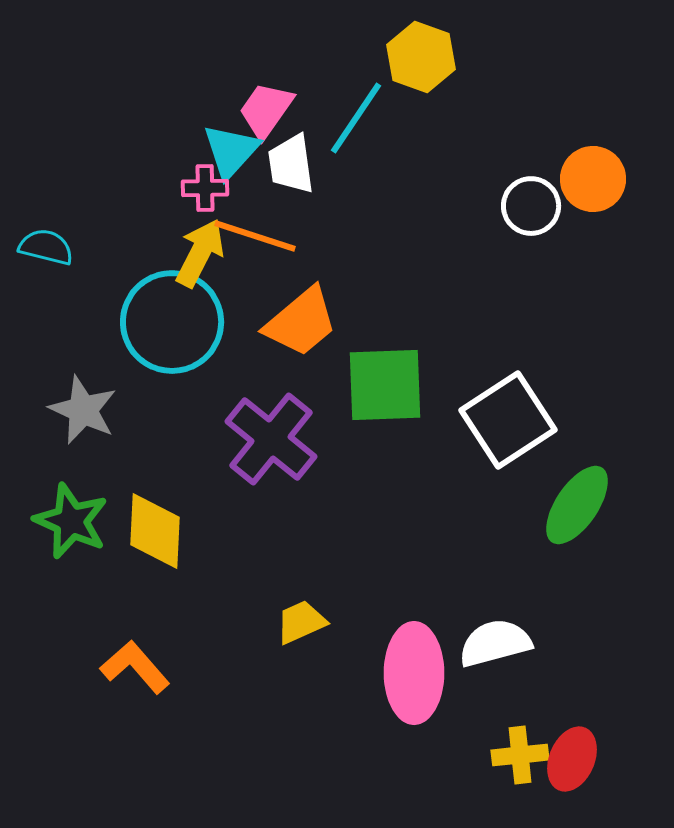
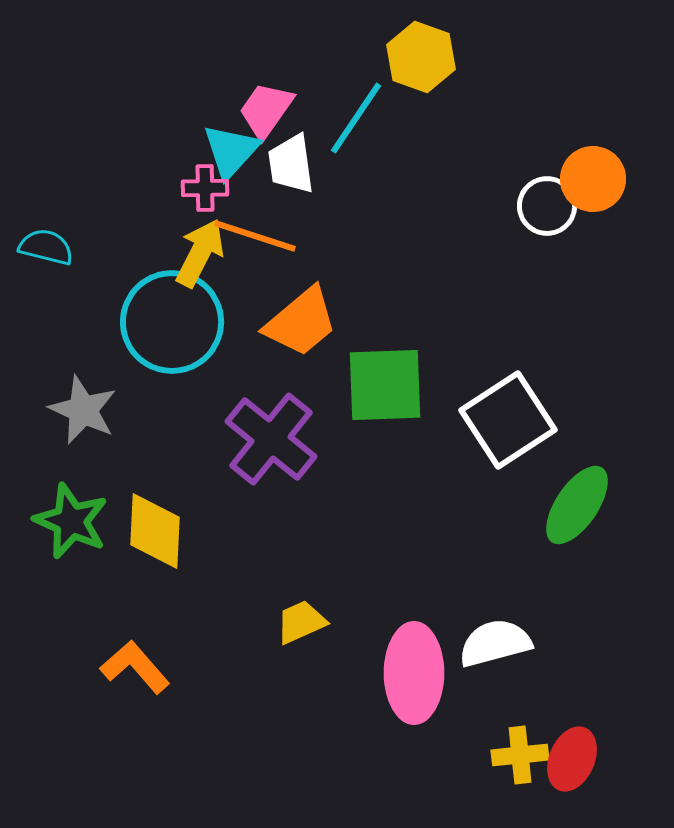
white circle: moved 16 px right
